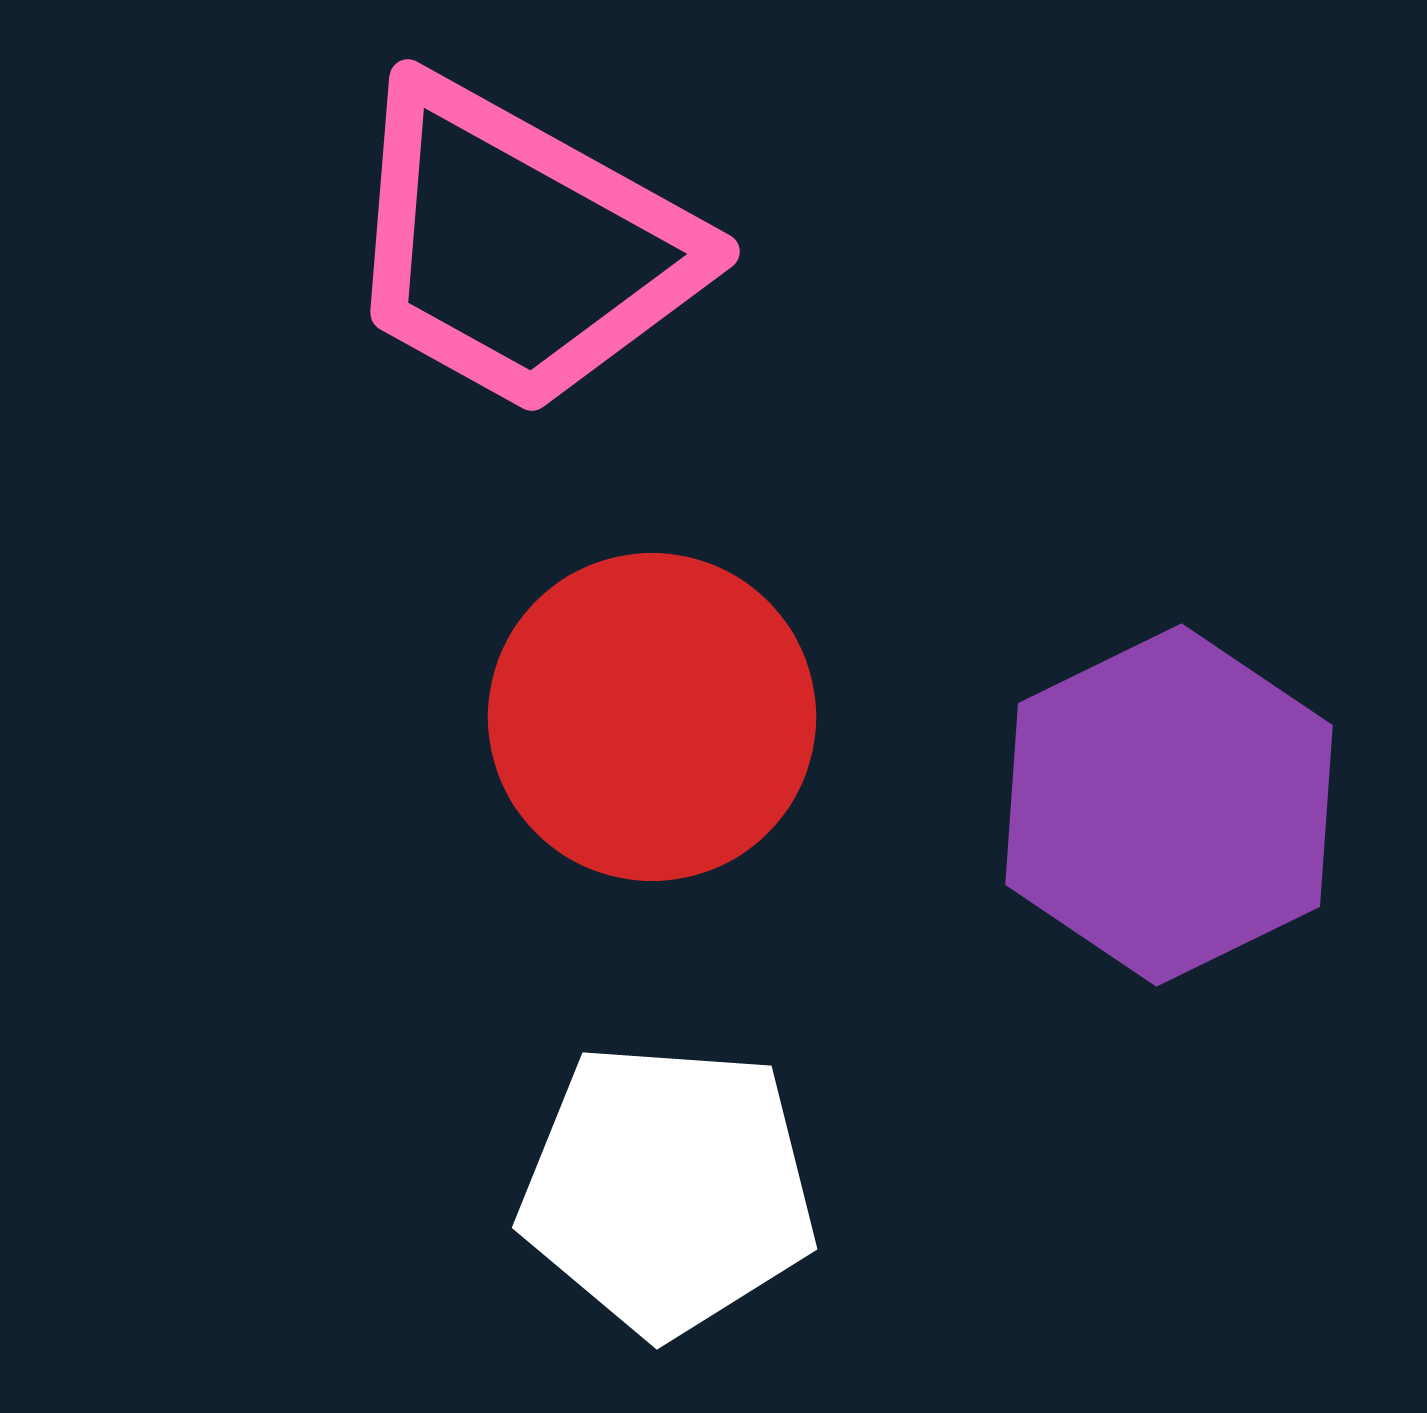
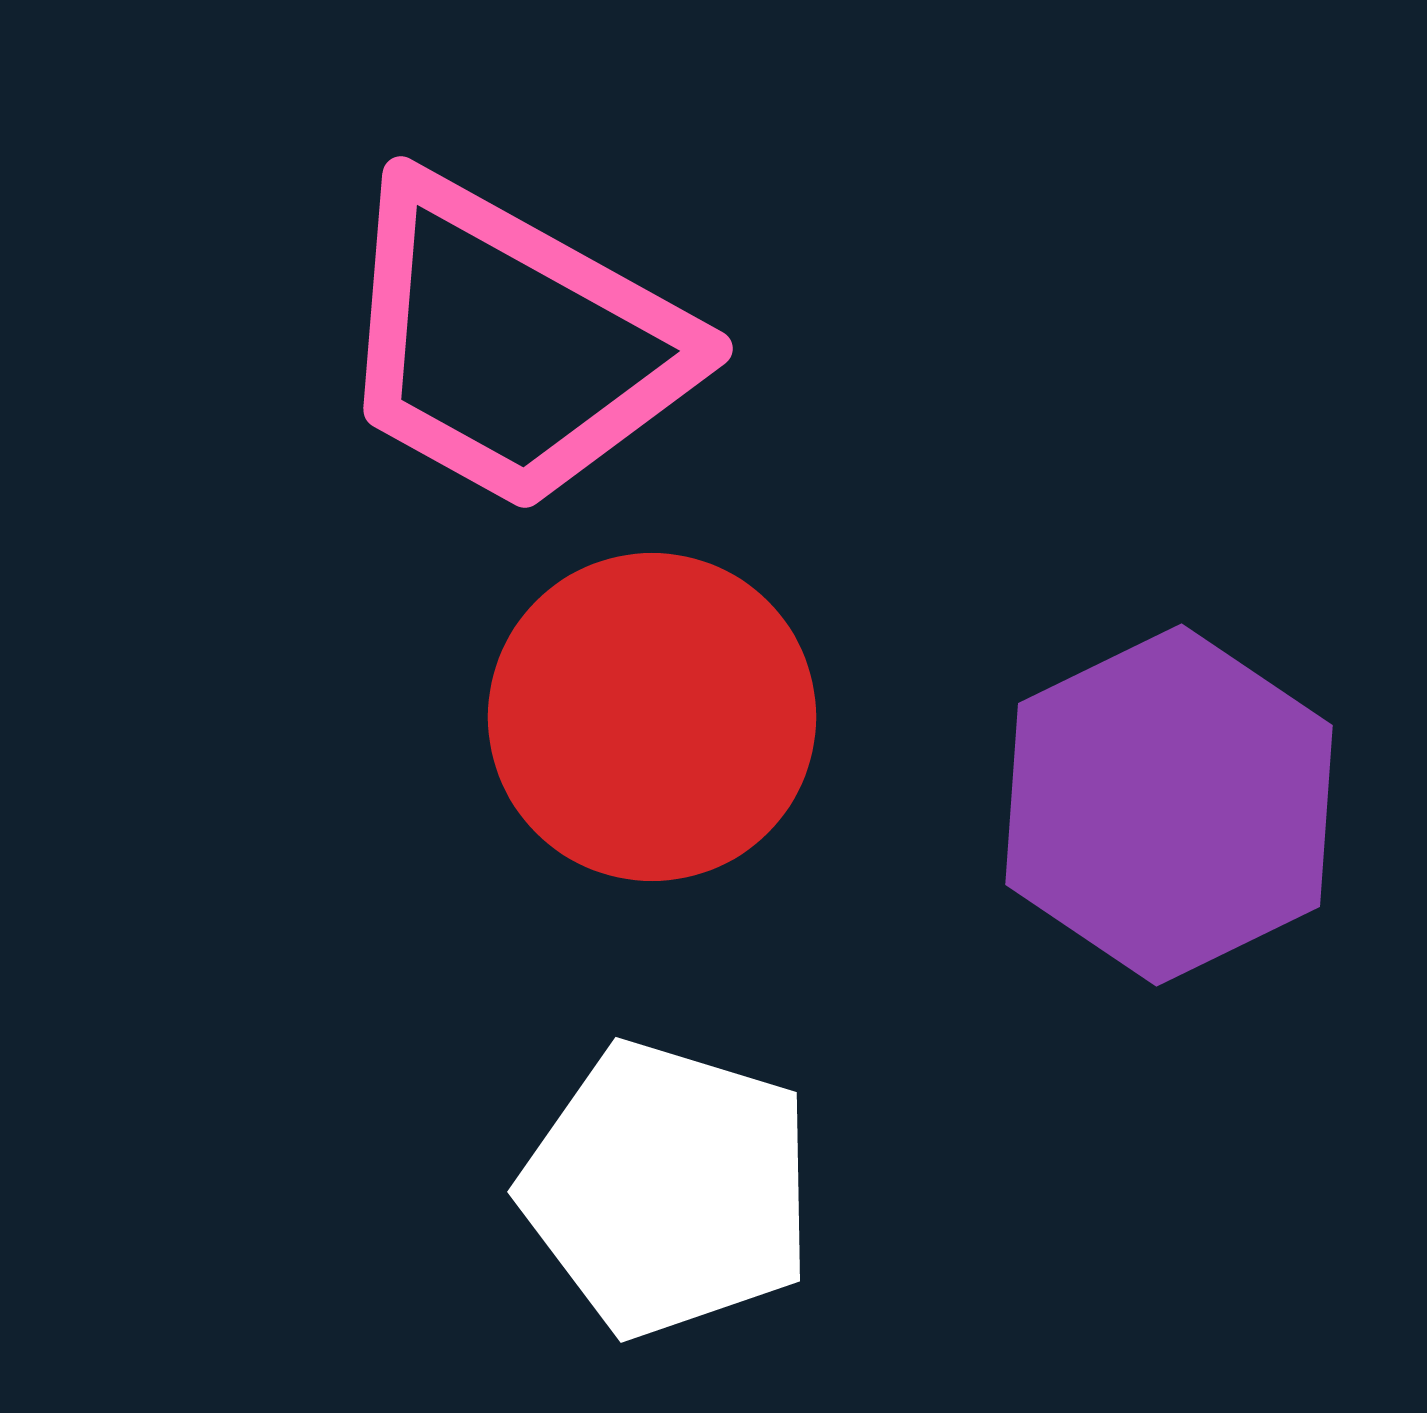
pink trapezoid: moved 7 px left, 97 px down
white pentagon: rotated 13 degrees clockwise
